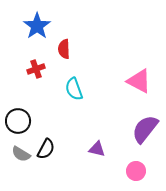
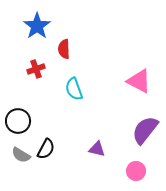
purple semicircle: moved 1 px down
gray semicircle: moved 1 px down
